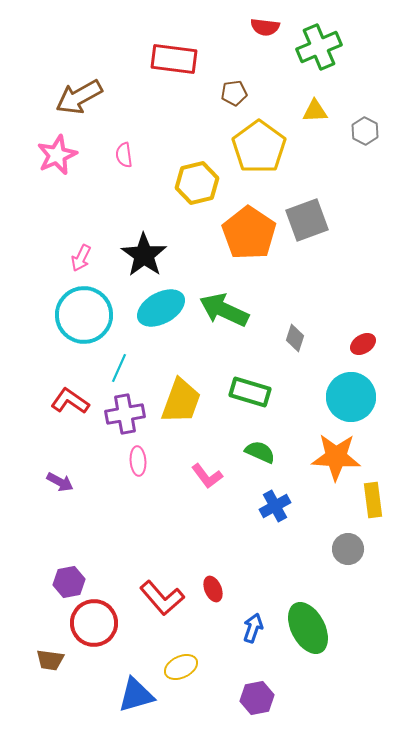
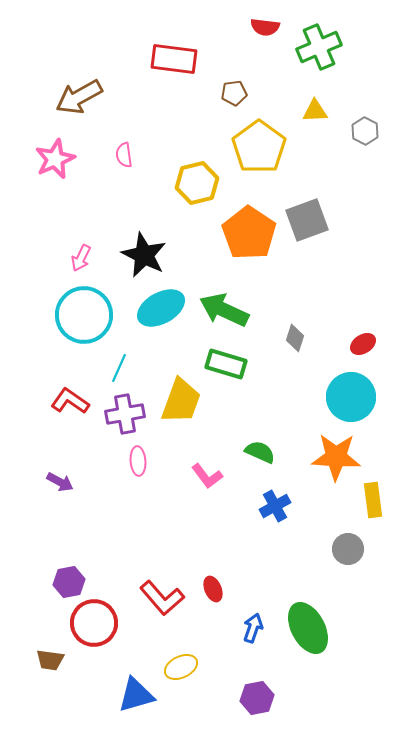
pink star at (57, 155): moved 2 px left, 4 px down
black star at (144, 255): rotated 9 degrees counterclockwise
green rectangle at (250, 392): moved 24 px left, 28 px up
